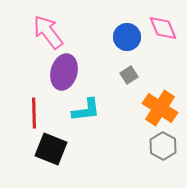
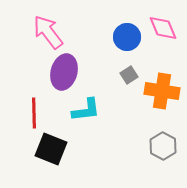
orange cross: moved 2 px right, 17 px up; rotated 24 degrees counterclockwise
